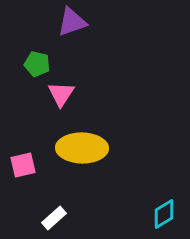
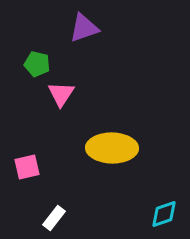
purple triangle: moved 12 px right, 6 px down
yellow ellipse: moved 30 px right
pink square: moved 4 px right, 2 px down
cyan diamond: rotated 12 degrees clockwise
white rectangle: rotated 10 degrees counterclockwise
